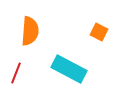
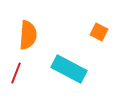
orange semicircle: moved 2 px left, 4 px down
